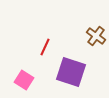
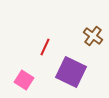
brown cross: moved 3 px left
purple square: rotated 8 degrees clockwise
